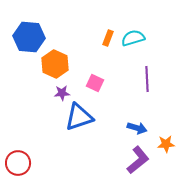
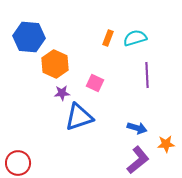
cyan semicircle: moved 2 px right
purple line: moved 4 px up
